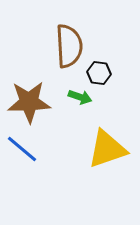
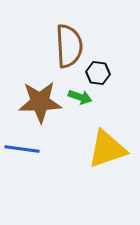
black hexagon: moved 1 px left
brown star: moved 11 px right
blue line: rotated 32 degrees counterclockwise
